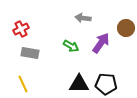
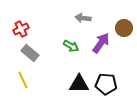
brown circle: moved 2 px left
gray rectangle: rotated 30 degrees clockwise
yellow line: moved 4 px up
